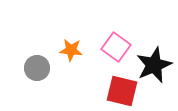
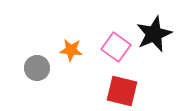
black star: moved 31 px up
